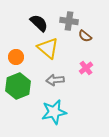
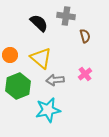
gray cross: moved 3 px left, 5 px up
brown semicircle: rotated 144 degrees counterclockwise
yellow triangle: moved 7 px left, 10 px down
orange circle: moved 6 px left, 2 px up
pink cross: moved 1 px left, 6 px down
cyan star: moved 6 px left, 2 px up
